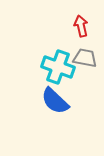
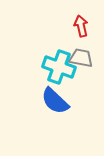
gray trapezoid: moved 4 px left
cyan cross: moved 1 px right
